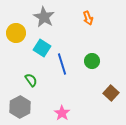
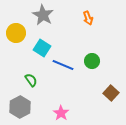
gray star: moved 1 px left, 2 px up
blue line: moved 1 px right, 1 px down; rotated 50 degrees counterclockwise
pink star: moved 1 px left
